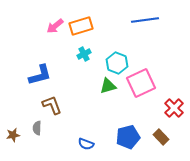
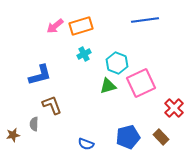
gray semicircle: moved 3 px left, 4 px up
